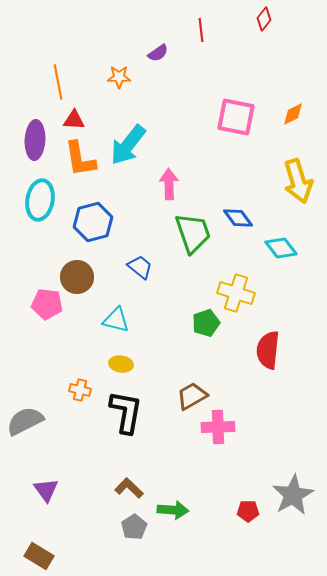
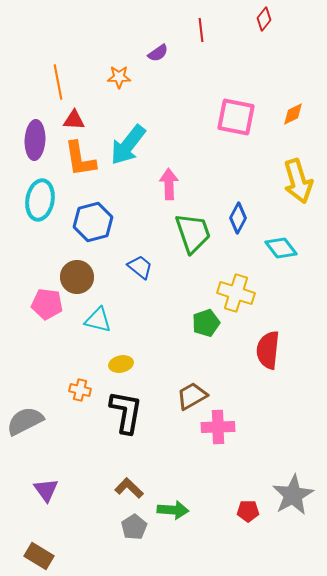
blue diamond: rotated 64 degrees clockwise
cyan triangle: moved 18 px left
yellow ellipse: rotated 20 degrees counterclockwise
